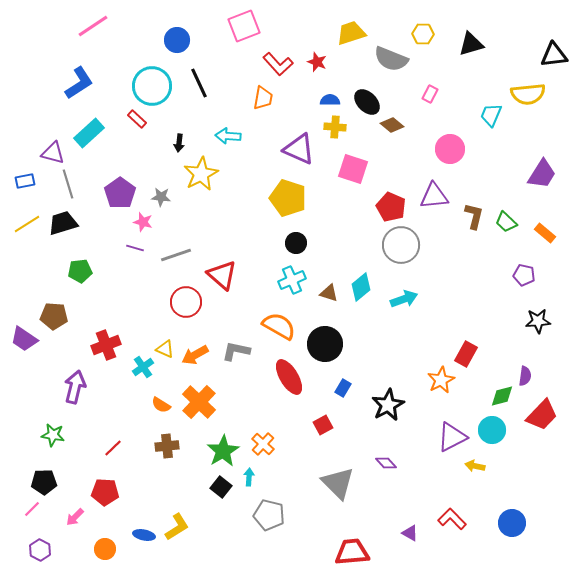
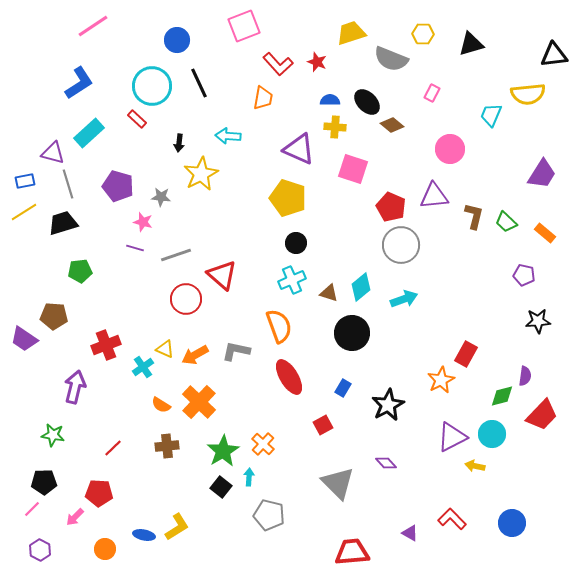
pink rectangle at (430, 94): moved 2 px right, 1 px up
purple pentagon at (120, 193): moved 2 px left, 7 px up; rotated 20 degrees counterclockwise
yellow line at (27, 224): moved 3 px left, 12 px up
red circle at (186, 302): moved 3 px up
orange semicircle at (279, 326): rotated 40 degrees clockwise
black circle at (325, 344): moved 27 px right, 11 px up
cyan circle at (492, 430): moved 4 px down
red pentagon at (105, 492): moved 6 px left, 1 px down
